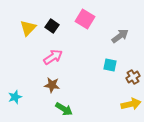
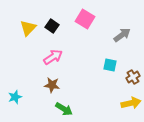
gray arrow: moved 2 px right, 1 px up
yellow arrow: moved 1 px up
